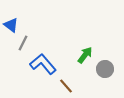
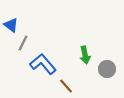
green arrow: rotated 132 degrees clockwise
gray circle: moved 2 px right
